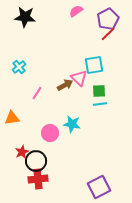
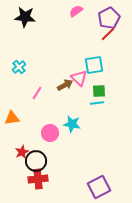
purple pentagon: moved 1 px right, 1 px up
cyan line: moved 3 px left, 1 px up
